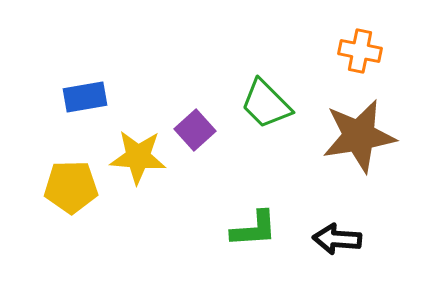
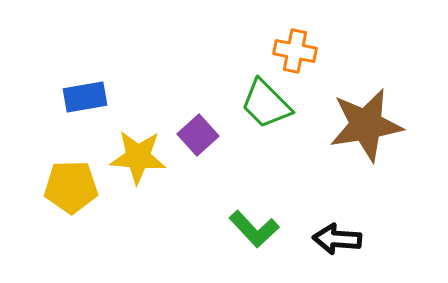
orange cross: moved 65 px left
purple square: moved 3 px right, 5 px down
brown star: moved 7 px right, 11 px up
green L-shape: rotated 51 degrees clockwise
